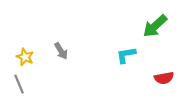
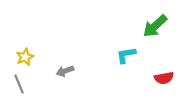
gray arrow: moved 4 px right, 20 px down; rotated 102 degrees clockwise
yellow star: rotated 24 degrees clockwise
